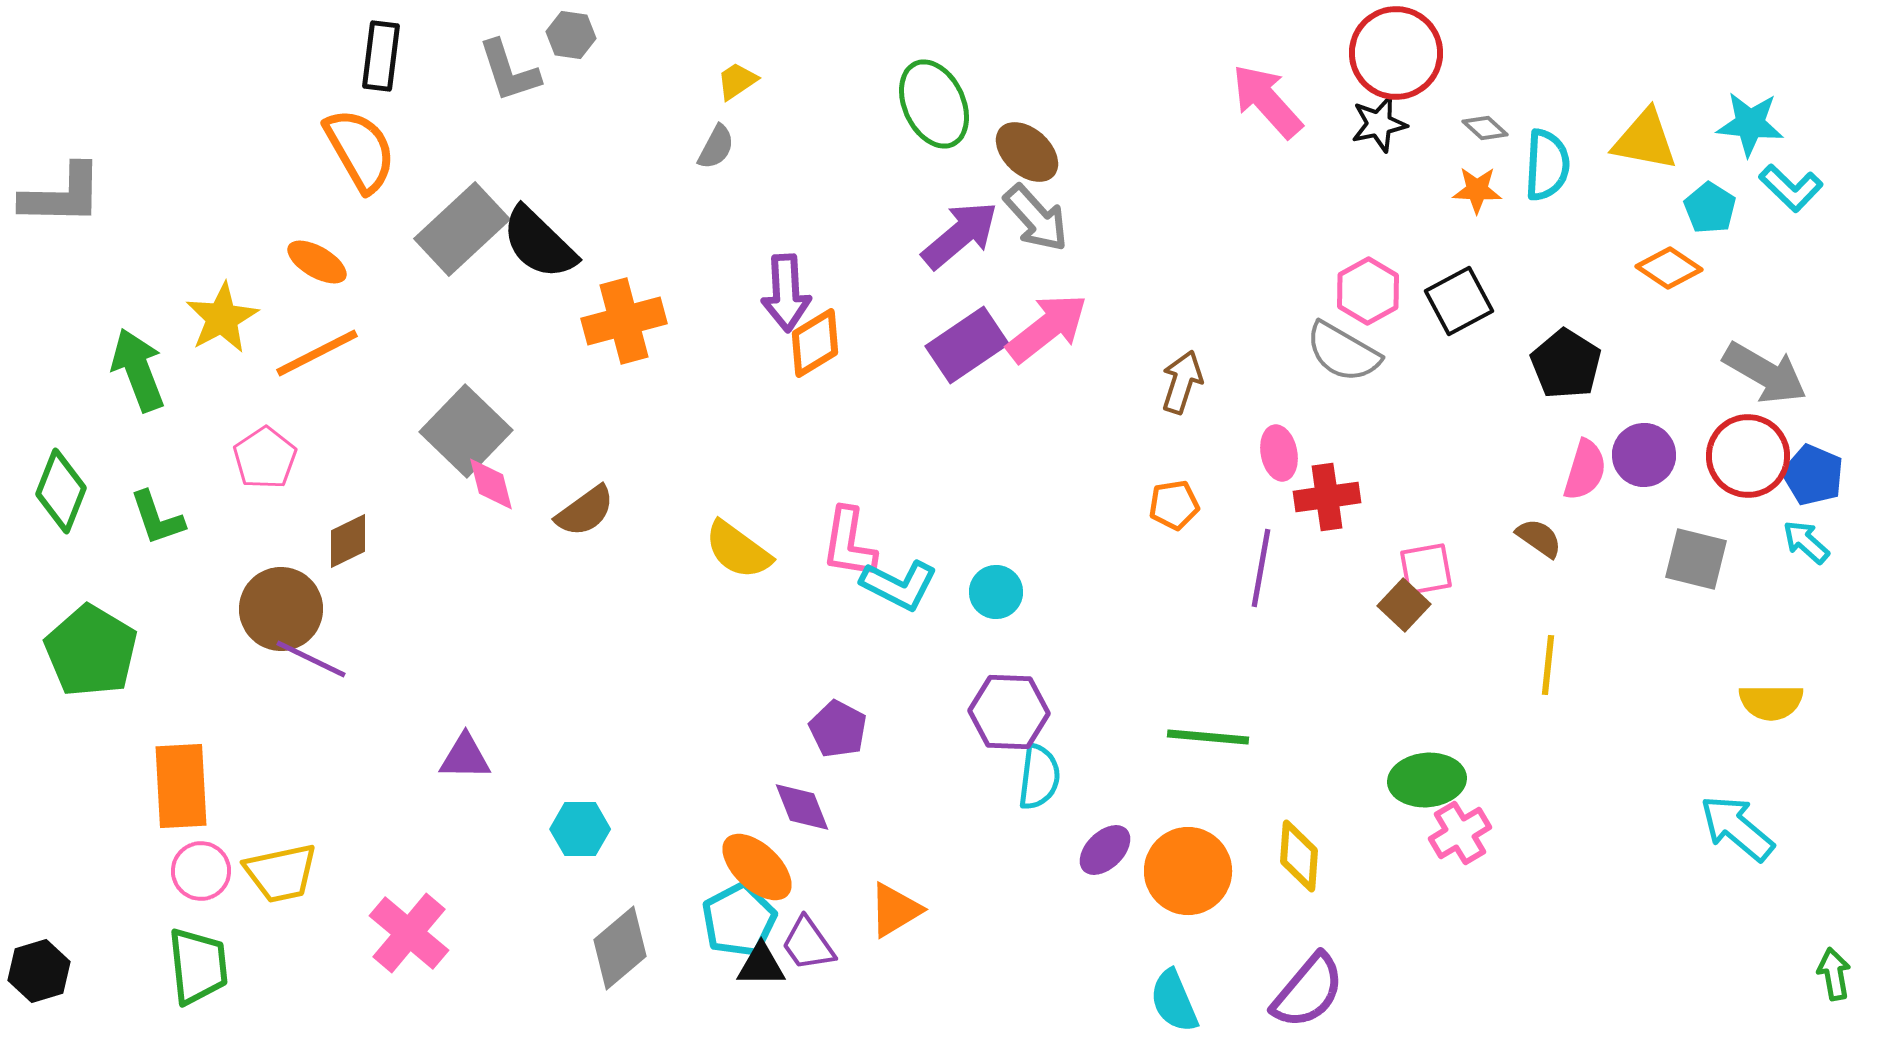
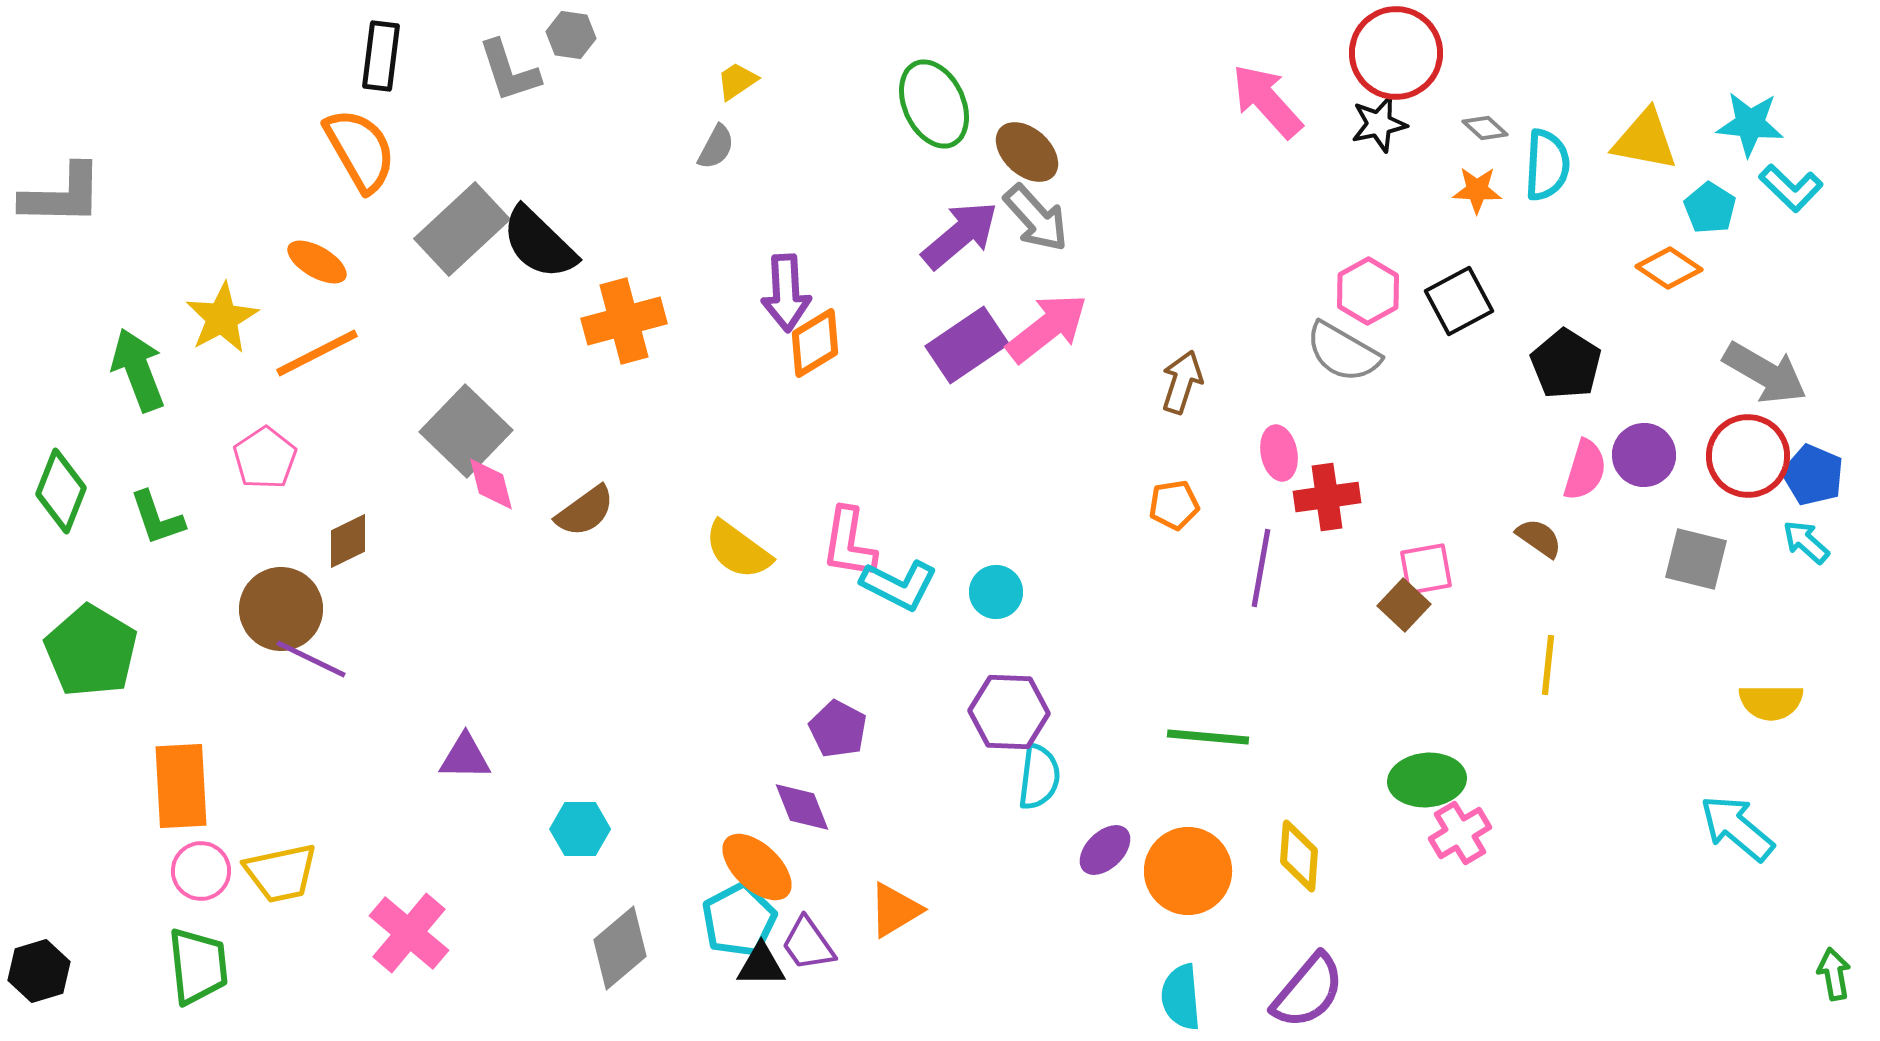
cyan semicircle at (1174, 1001): moved 7 px right, 4 px up; rotated 18 degrees clockwise
